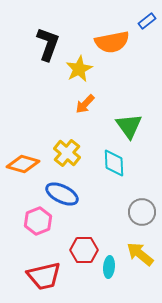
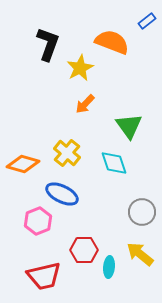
orange semicircle: rotated 148 degrees counterclockwise
yellow star: moved 1 px right, 1 px up
cyan diamond: rotated 16 degrees counterclockwise
